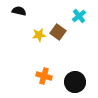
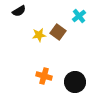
black semicircle: rotated 136 degrees clockwise
